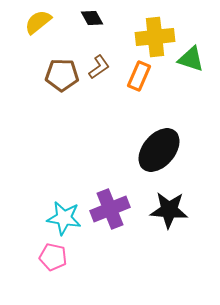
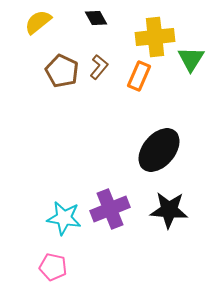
black diamond: moved 4 px right
green triangle: rotated 44 degrees clockwise
brown L-shape: rotated 15 degrees counterclockwise
brown pentagon: moved 4 px up; rotated 24 degrees clockwise
pink pentagon: moved 10 px down
